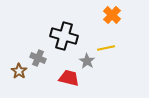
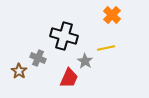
gray star: moved 2 px left
red trapezoid: rotated 100 degrees clockwise
